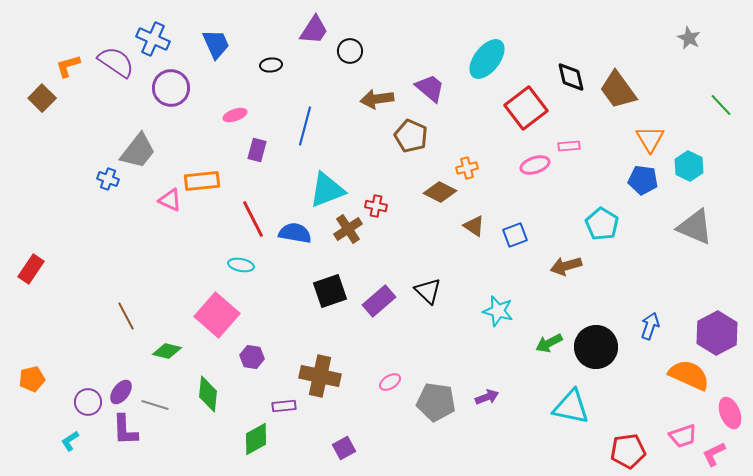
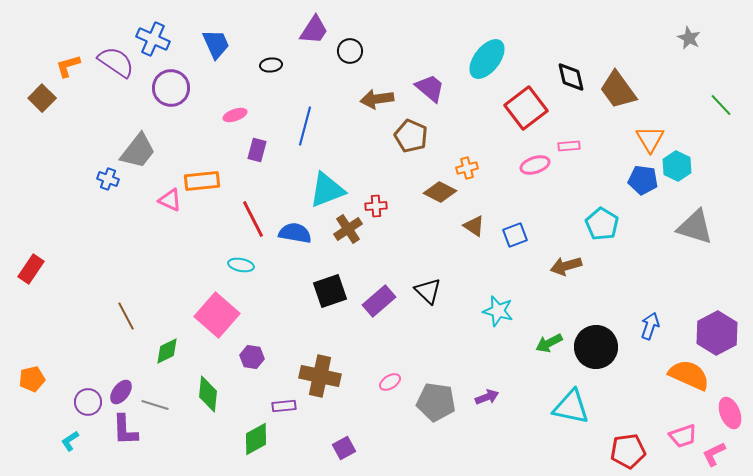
cyan hexagon at (689, 166): moved 12 px left
red cross at (376, 206): rotated 15 degrees counterclockwise
gray triangle at (695, 227): rotated 6 degrees counterclockwise
green diamond at (167, 351): rotated 40 degrees counterclockwise
